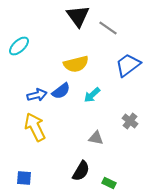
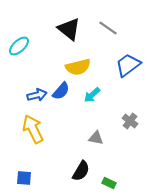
black triangle: moved 9 px left, 13 px down; rotated 15 degrees counterclockwise
yellow semicircle: moved 2 px right, 3 px down
blue semicircle: rotated 12 degrees counterclockwise
yellow arrow: moved 2 px left, 2 px down
